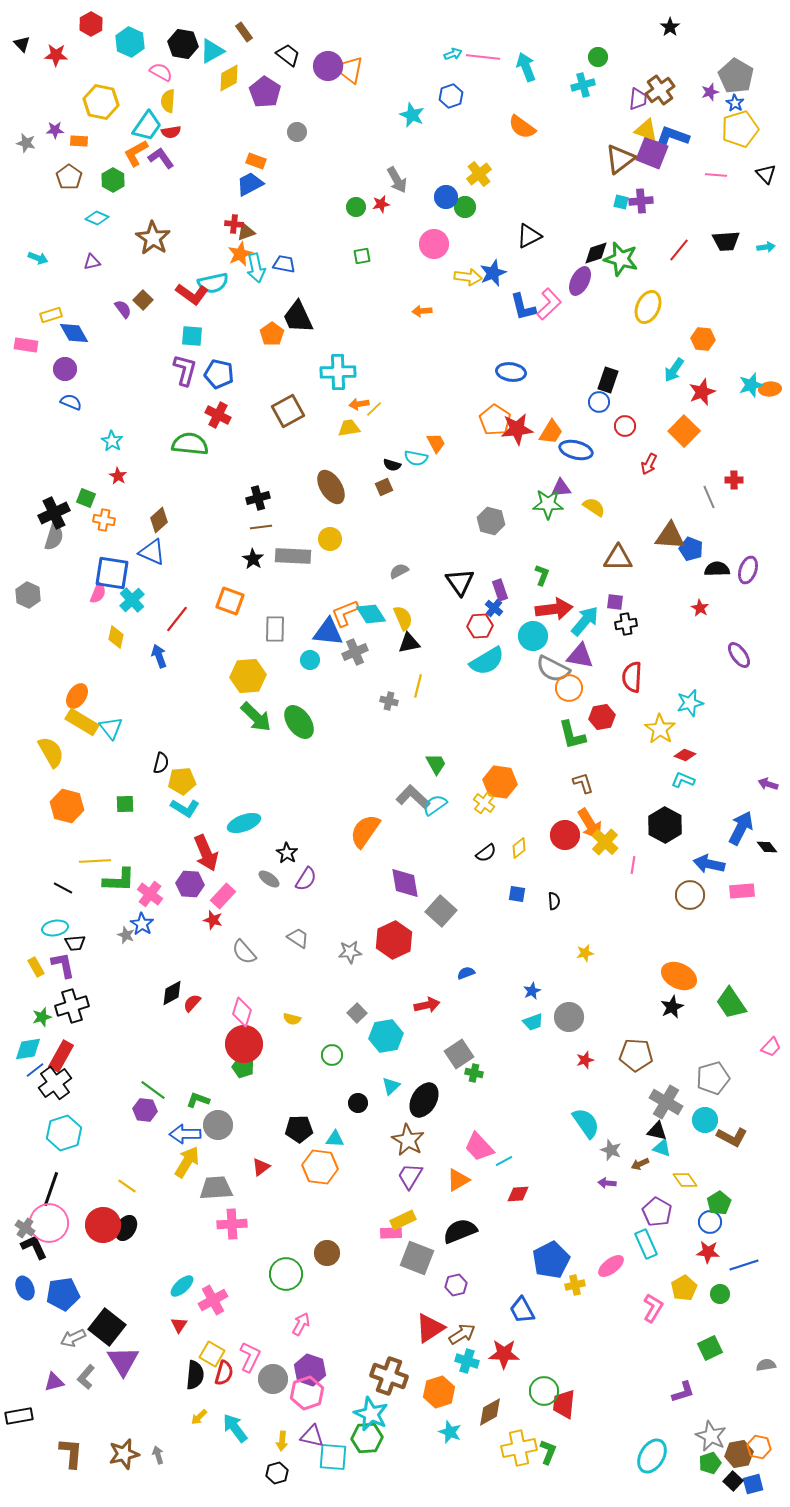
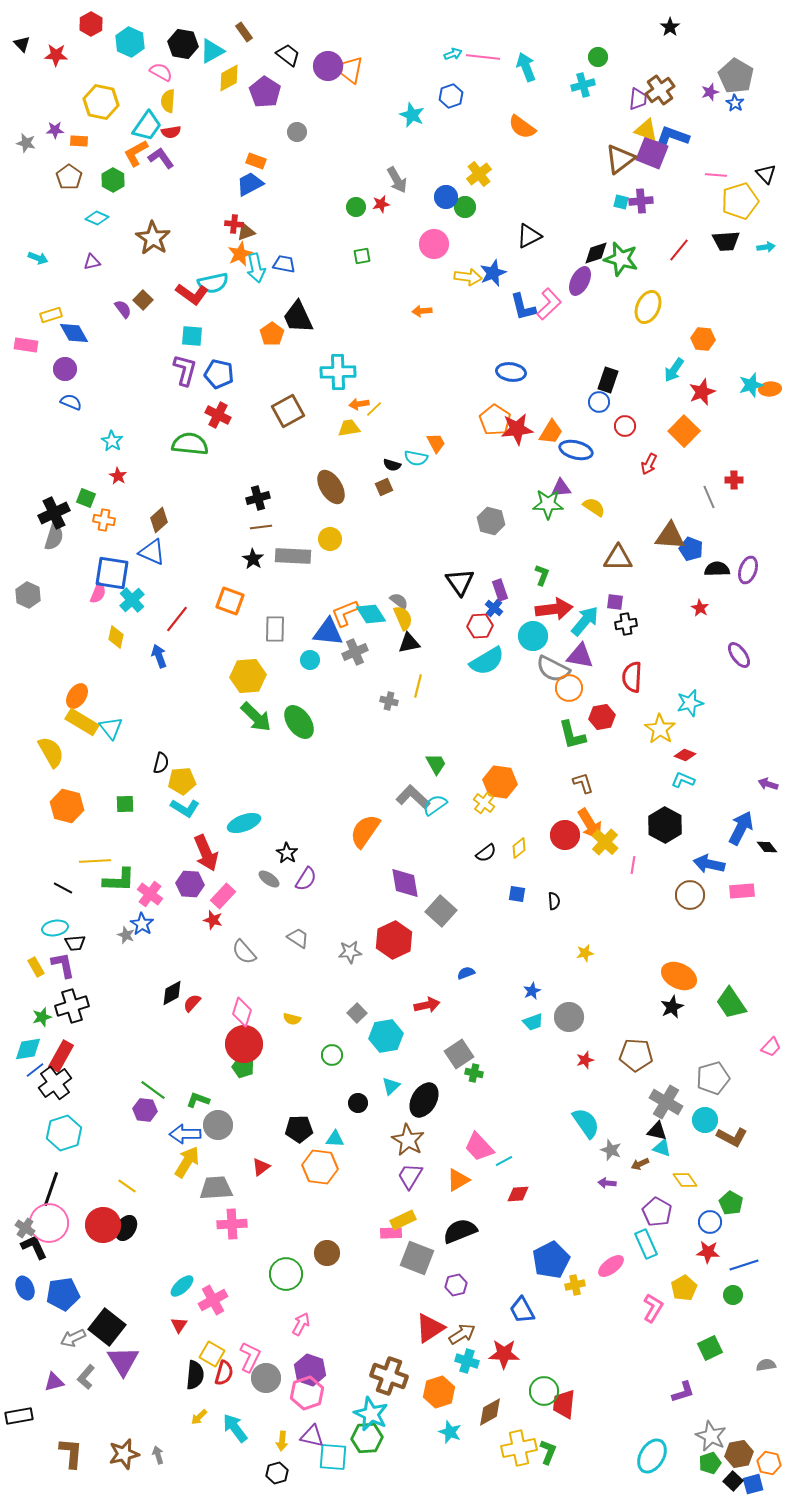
yellow pentagon at (740, 129): moved 72 px down
gray semicircle at (399, 571): moved 30 px down; rotated 66 degrees clockwise
green pentagon at (719, 1203): moved 12 px right; rotated 10 degrees counterclockwise
green circle at (720, 1294): moved 13 px right, 1 px down
gray circle at (273, 1379): moved 7 px left, 1 px up
orange hexagon at (759, 1447): moved 10 px right, 16 px down
